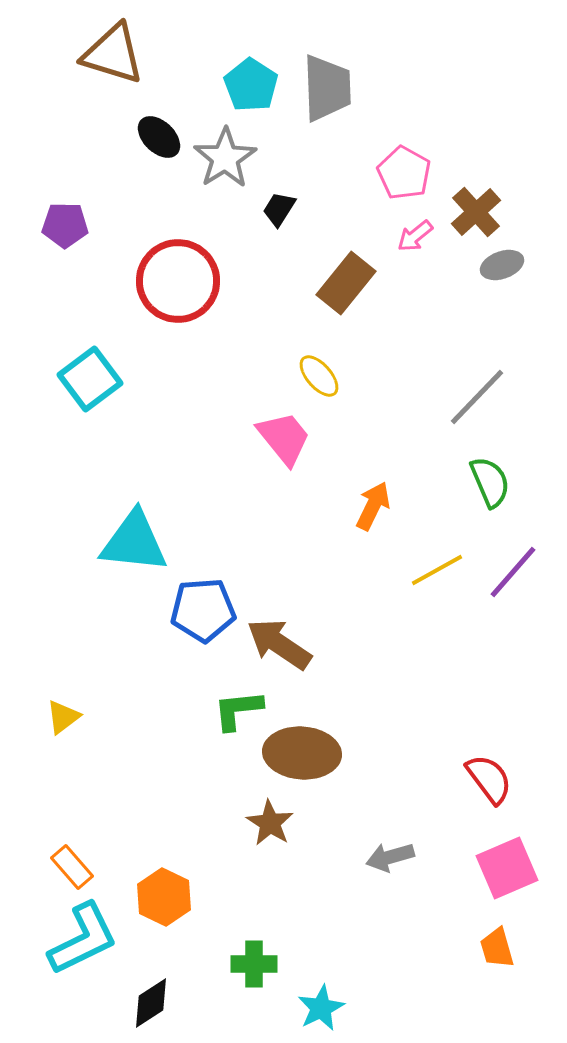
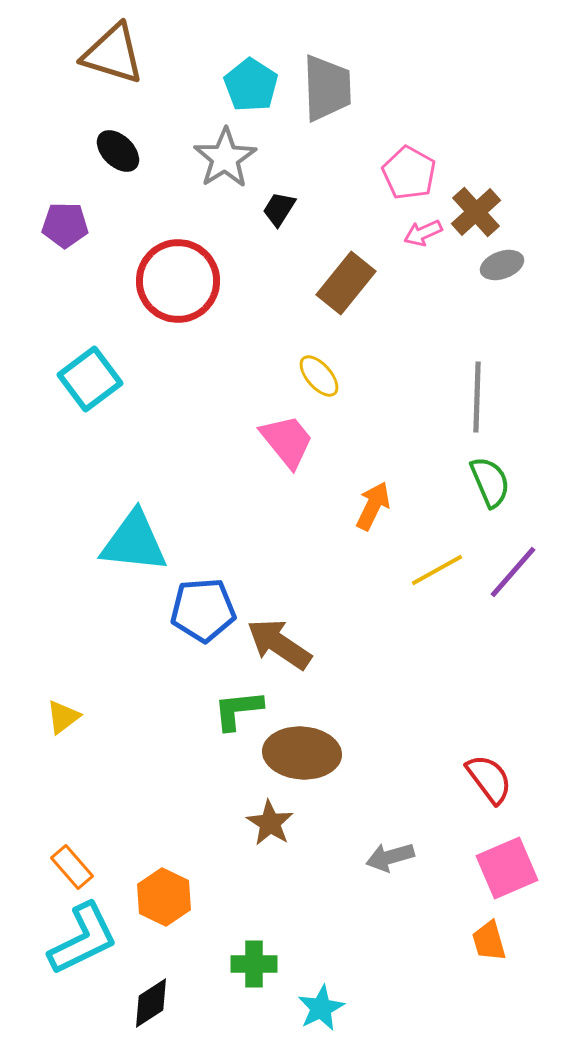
black ellipse: moved 41 px left, 14 px down
pink pentagon: moved 5 px right
pink arrow: moved 8 px right, 3 px up; rotated 15 degrees clockwise
gray line: rotated 42 degrees counterclockwise
pink trapezoid: moved 3 px right, 3 px down
orange trapezoid: moved 8 px left, 7 px up
